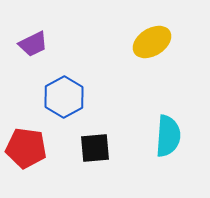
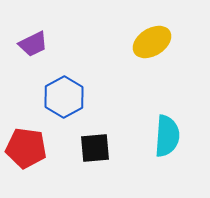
cyan semicircle: moved 1 px left
